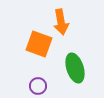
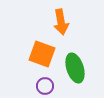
orange square: moved 3 px right, 10 px down
purple circle: moved 7 px right
